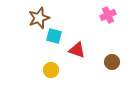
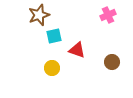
brown star: moved 3 px up
cyan square: rotated 28 degrees counterclockwise
yellow circle: moved 1 px right, 2 px up
